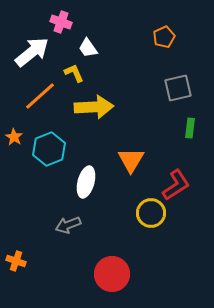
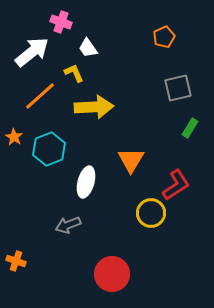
green rectangle: rotated 24 degrees clockwise
